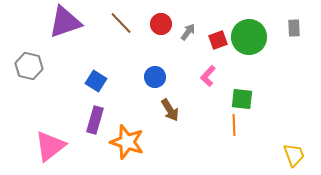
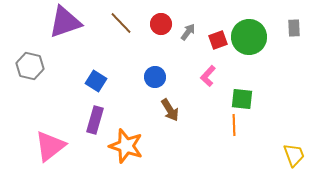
gray hexagon: moved 1 px right
orange star: moved 1 px left, 4 px down
